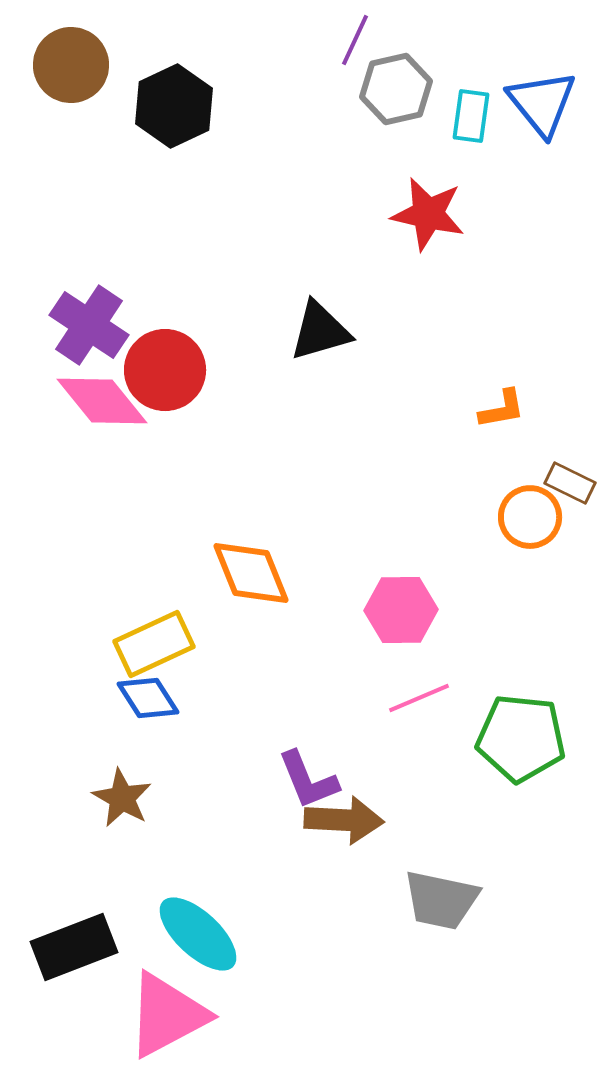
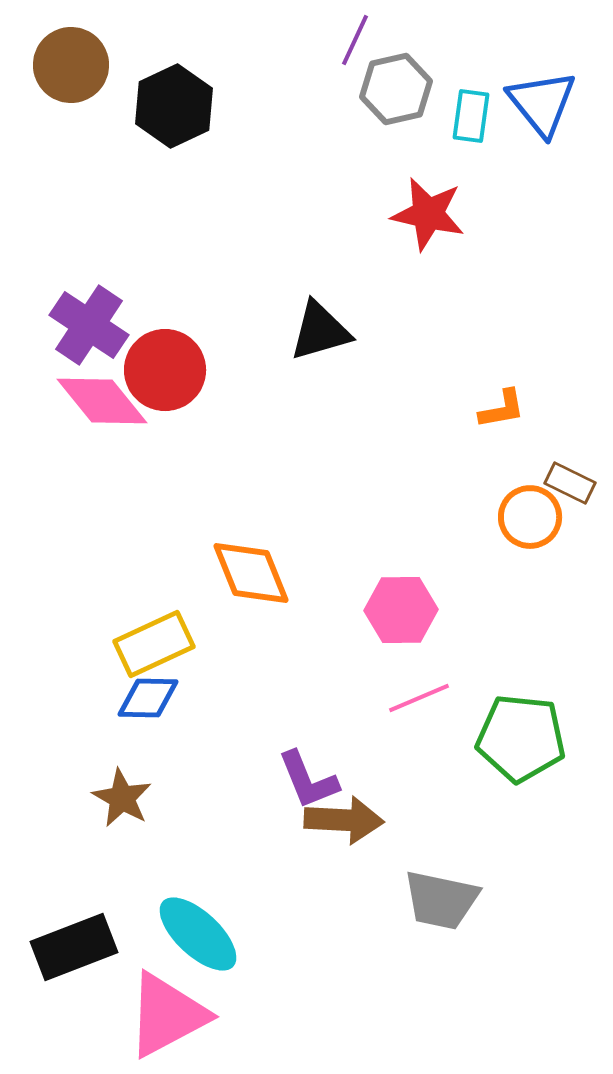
blue diamond: rotated 56 degrees counterclockwise
